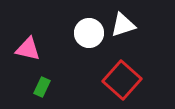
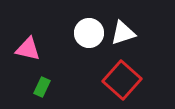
white triangle: moved 8 px down
